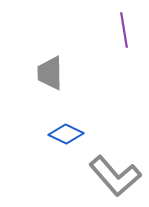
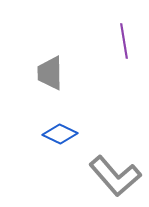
purple line: moved 11 px down
blue diamond: moved 6 px left
